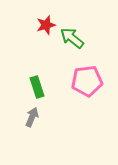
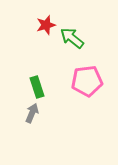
gray arrow: moved 4 px up
